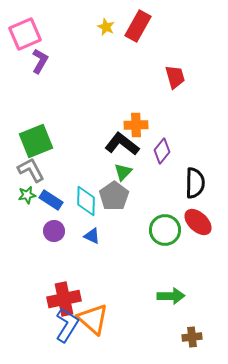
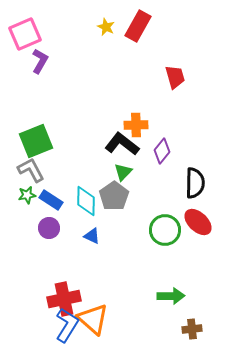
purple circle: moved 5 px left, 3 px up
brown cross: moved 8 px up
